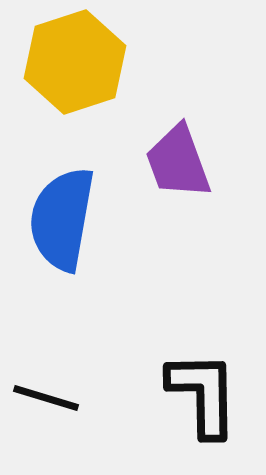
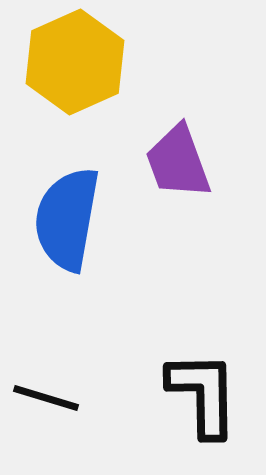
yellow hexagon: rotated 6 degrees counterclockwise
blue semicircle: moved 5 px right
